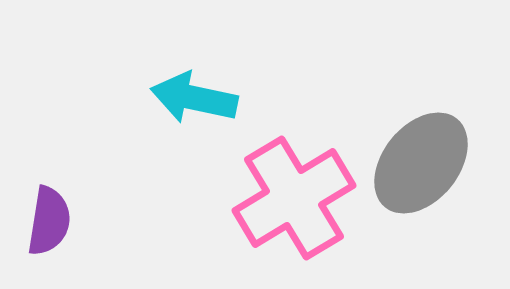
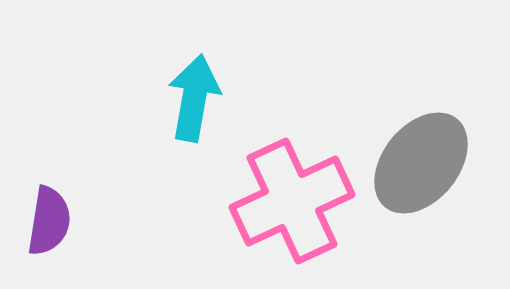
cyan arrow: rotated 88 degrees clockwise
pink cross: moved 2 px left, 3 px down; rotated 6 degrees clockwise
